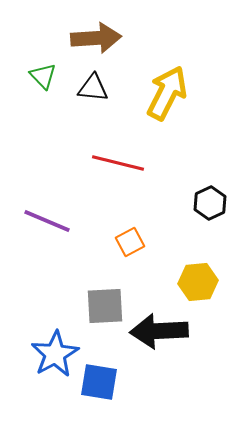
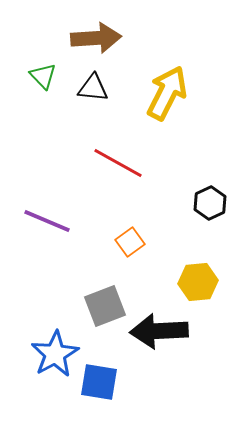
red line: rotated 15 degrees clockwise
orange square: rotated 8 degrees counterclockwise
gray square: rotated 18 degrees counterclockwise
